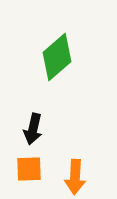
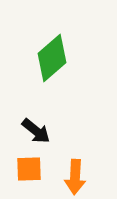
green diamond: moved 5 px left, 1 px down
black arrow: moved 3 px right, 2 px down; rotated 64 degrees counterclockwise
